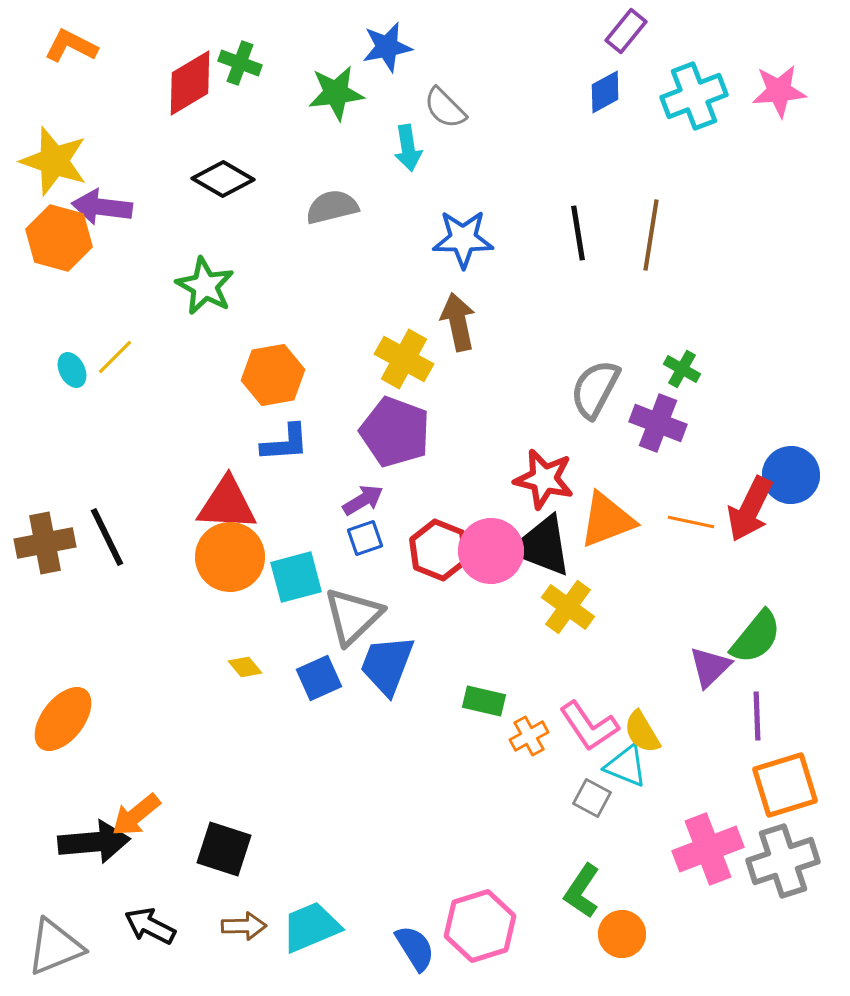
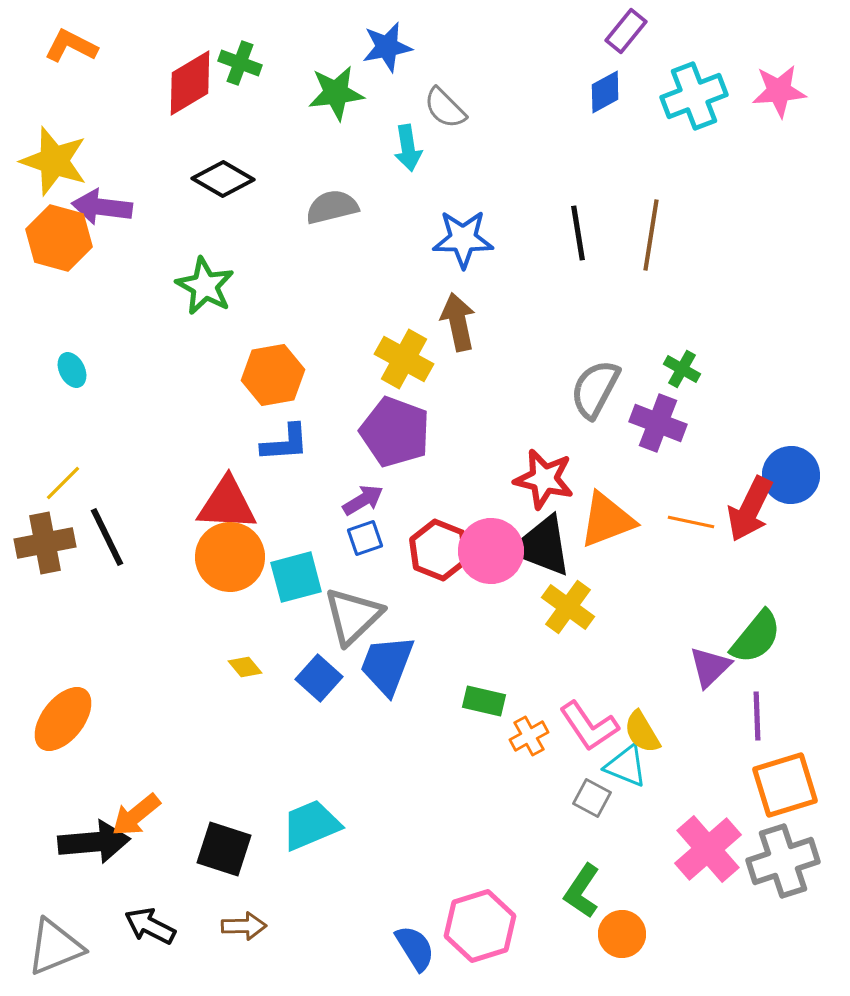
yellow line at (115, 357): moved 52 px left, 126 px down
blue square at (319, 678): rotated 24 degrees counterclockwise
pink cross at (708, 849): rotated 20 degrees counterclockwise
cyan trapezoid at (311, 927): moved 102 px up
